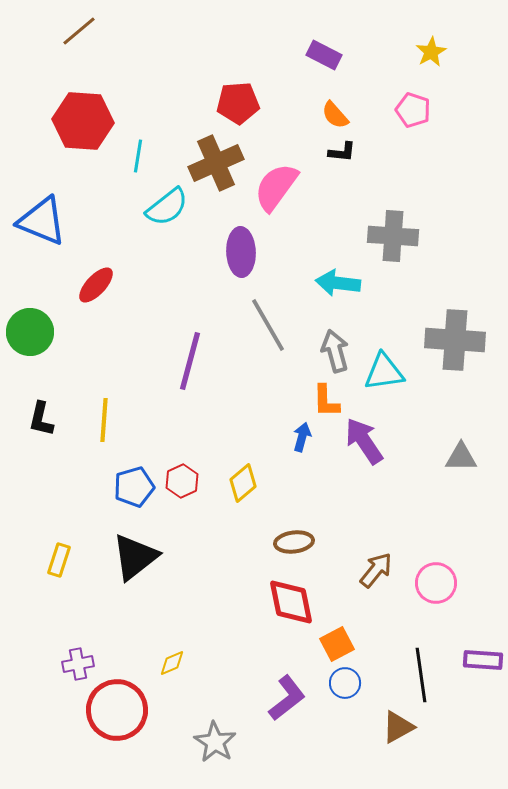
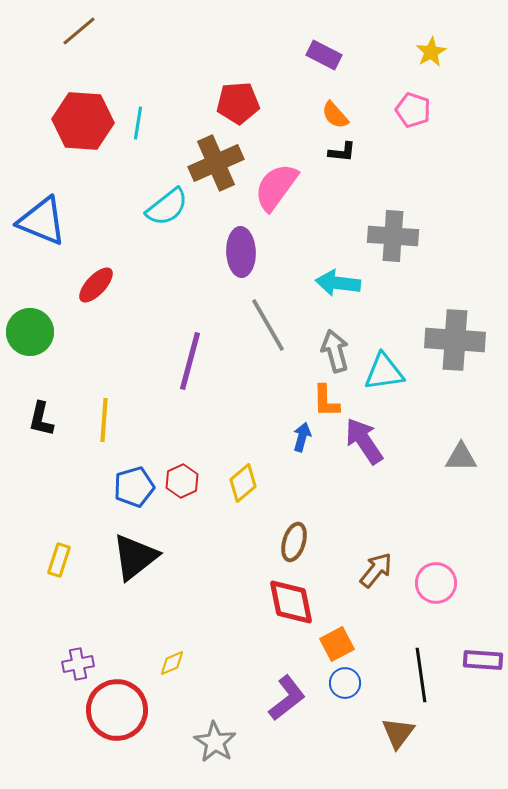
cyan line at (138, 156): moved 33 px up
brown ellipse at (294, 542): rotated 66 degrees counterclockwise
brown triangle at (398, 727): moved 6 px down; rotated 24 degrees counterclockwise
